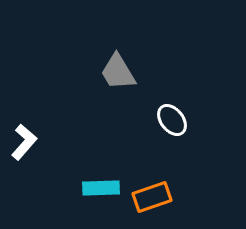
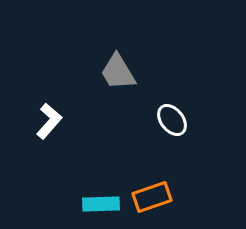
white L-shape: moved 25 px right, 21 px up
cyan rectangle: moved 16 px down
